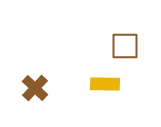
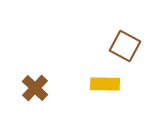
brown square: rotated 28 degrees clockwise
